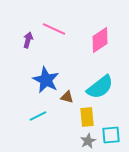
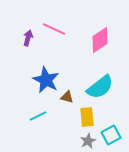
purple arrow: moved 2 px up
cyan square: rotated 24 degrees counterclockwise
